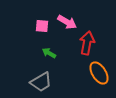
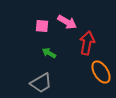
orange ellipse: moved 2 px right, 1 px up
gray trapezoid: moved 1 px down
